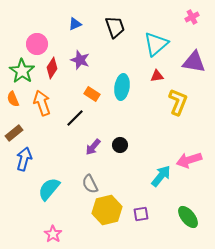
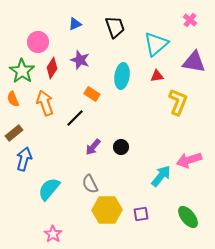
pink cross: moved 2 px left, 3 px down; rotated 24 degrees counterclockwise
pink circle: moved 1 px right, 2 px up
cyan ellipse: moved 11 px up
orange arrow: moved 3 px right
black circle: moved 1 px right, 2 px down
yellow hexagon: rotated 12 degrees clockwise
